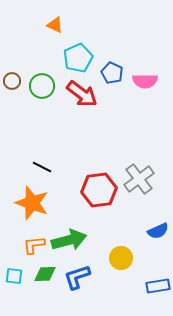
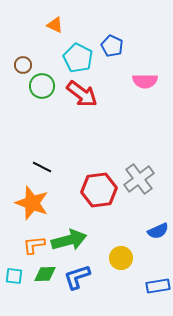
cyan pentagon: rotated 20 degrees counterclockwise
blue pentagon: moved 27 px up
brown circle: moved 11 px right, 16 px up
